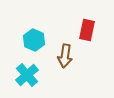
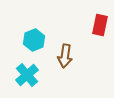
red rectangle: moved 13 px right, 5 px up
cyan hexagon: rotated 15 degrees clockwise
